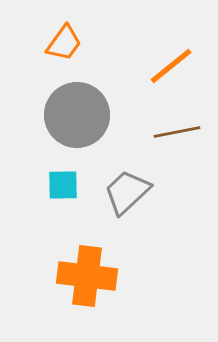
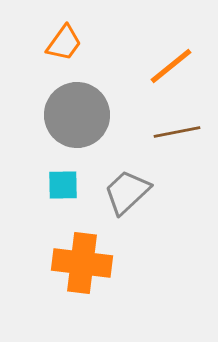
orange cross: moved 5 px left, 13 px up
